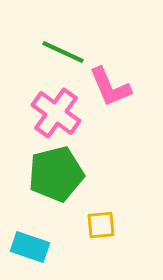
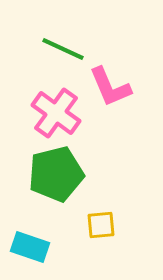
green line: moved 3 px up
